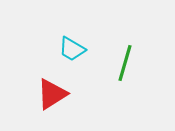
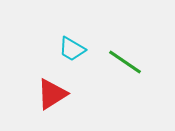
green line: moved 1 px up; rotated 72 degrees counterclockwise
